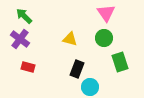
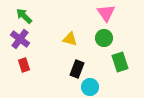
red rectangle: moved 4 px left, 2 px up; rotated 56 degrees clockwise
